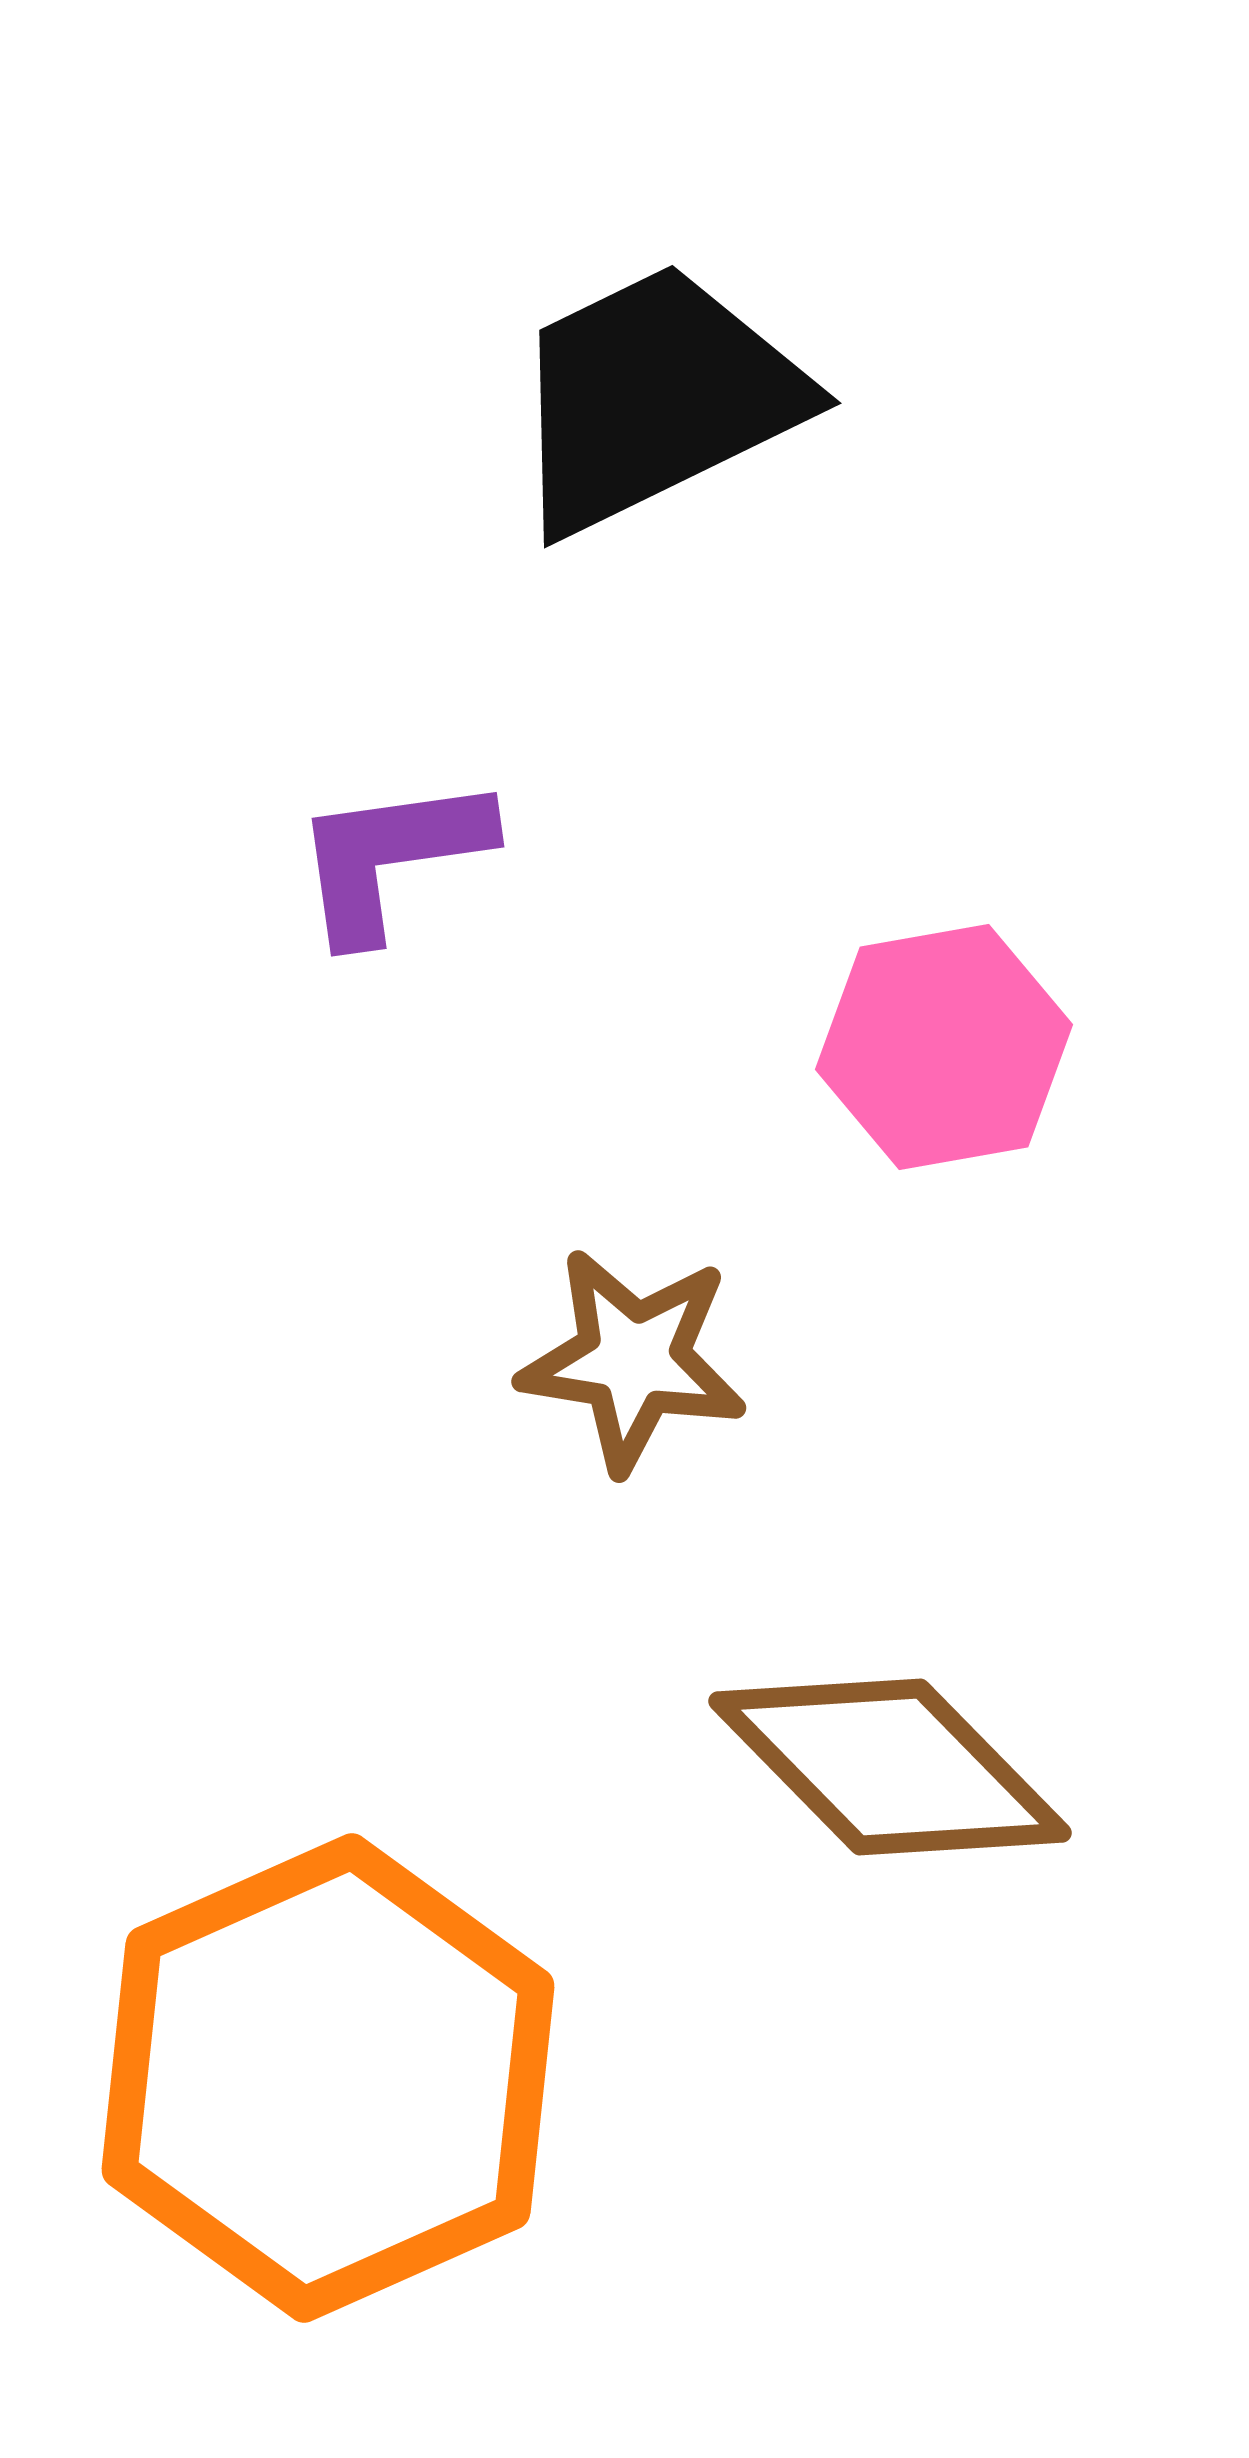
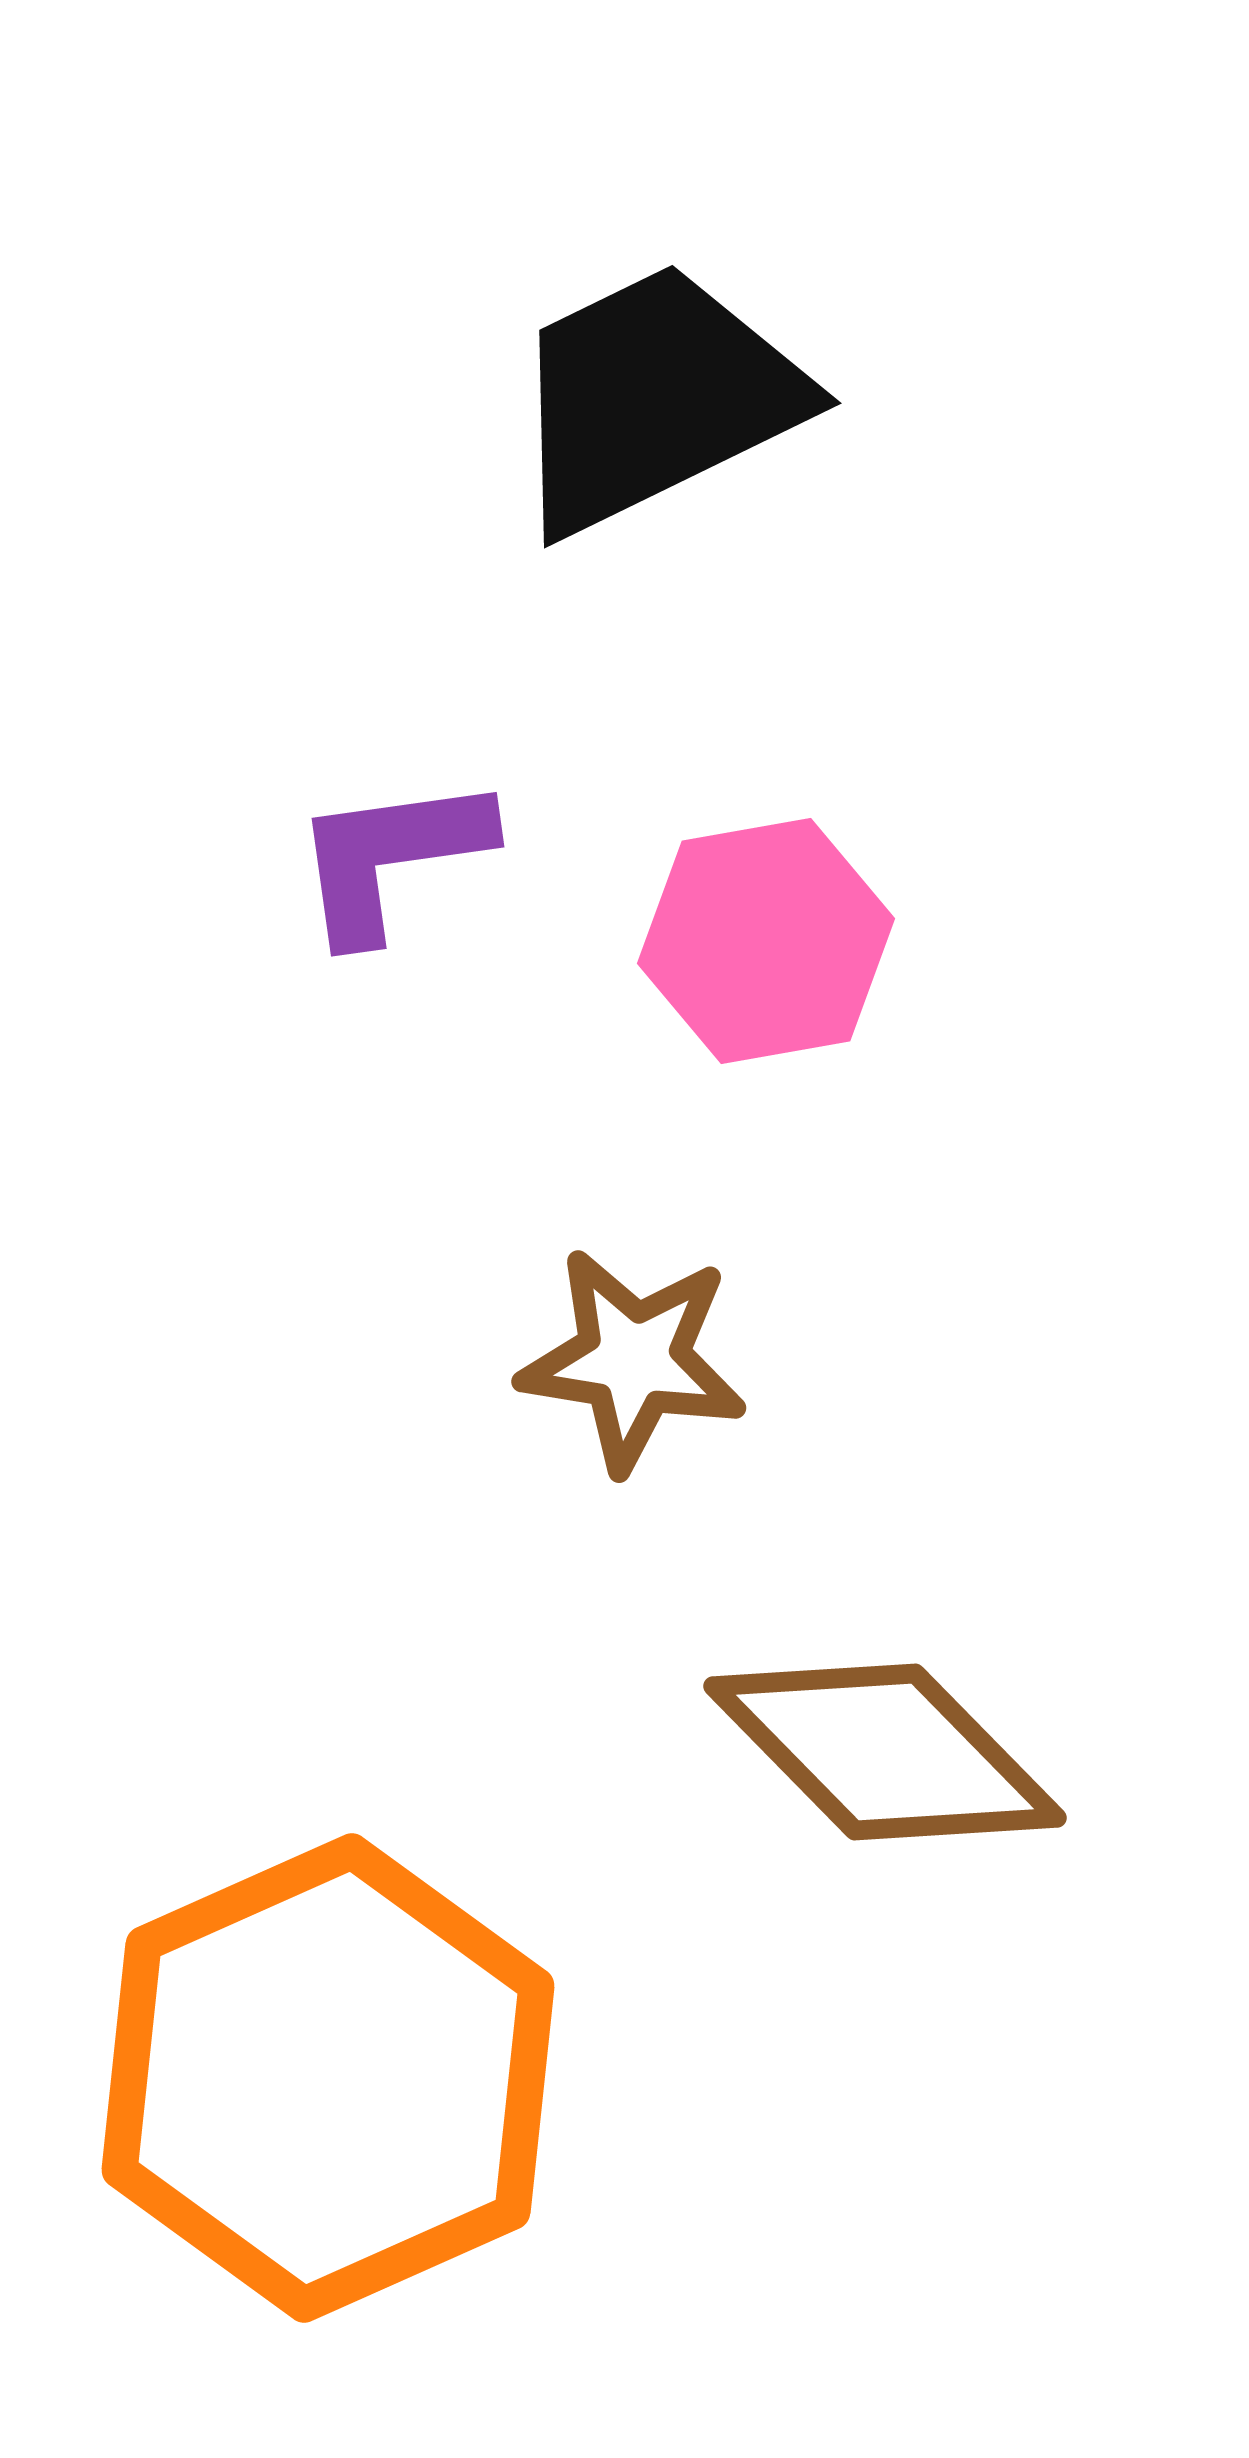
pink hexagon: moved 178 px left, 106 px up
brown diamond: moved 5 px left, 15 px up
